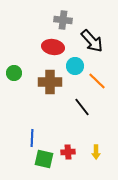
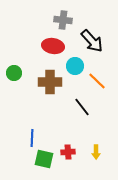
red ellipse: moved 1 px up
